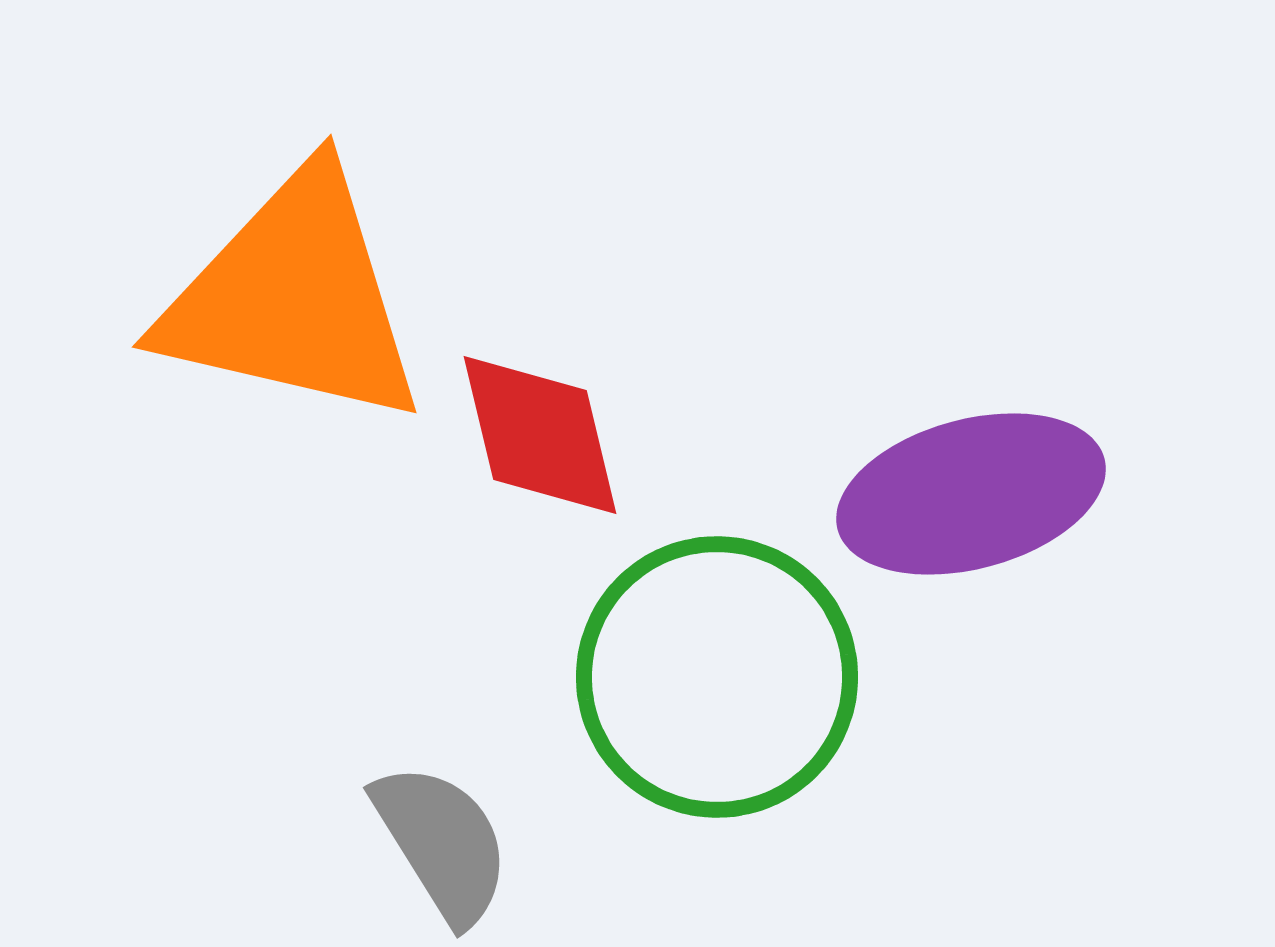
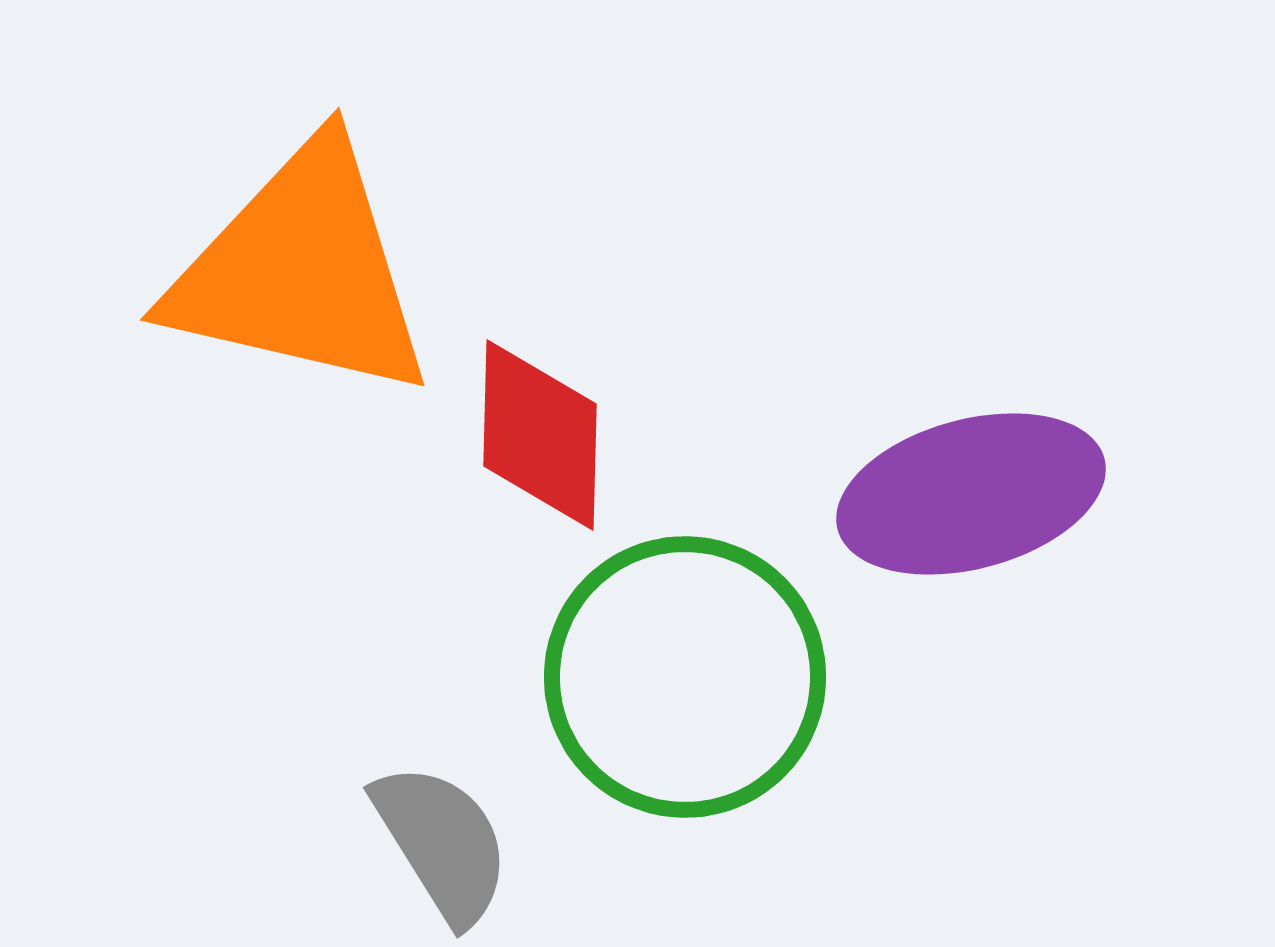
orange triangle: moved 8 px right, 27 px up
red diamond: rotated 15 degrees clockwise
green circle: moved 32 px left
